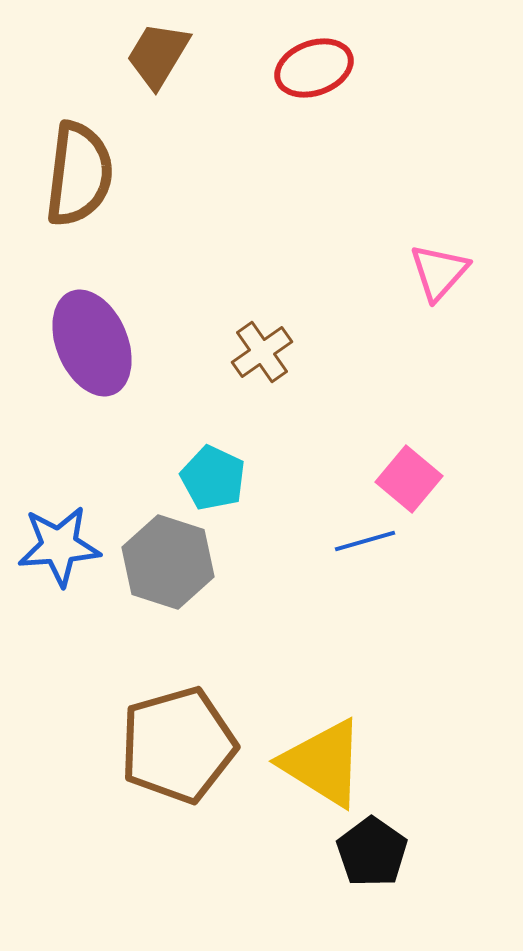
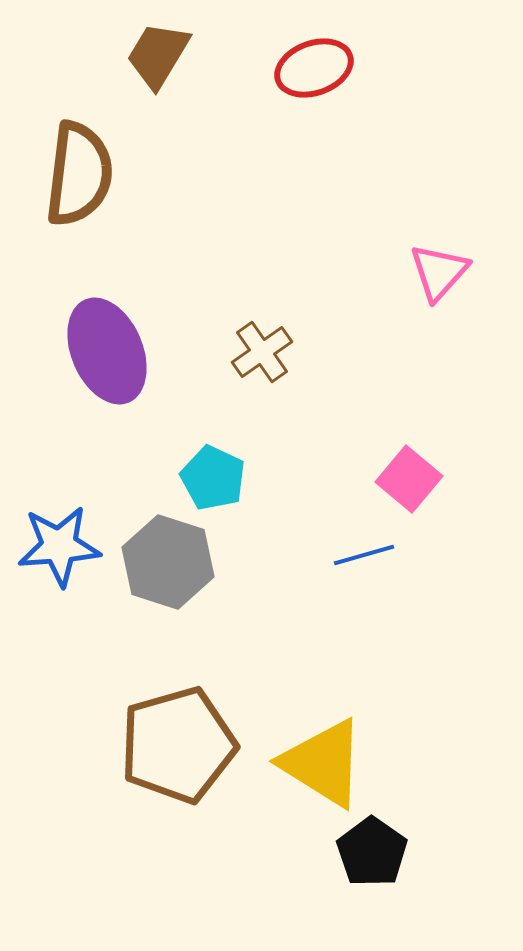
purple ellipse: moved 15 px right, 8 px down
blue line: moved 1 px left, 14 px down
